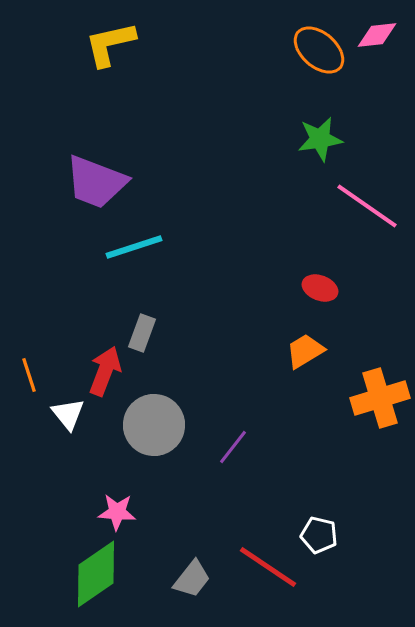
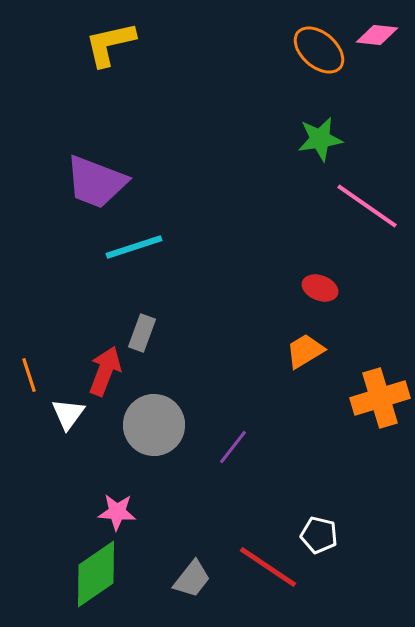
pink diamond: rotated 12 degrees clockwise
white triangle: rotated 15 degrees clockwise
